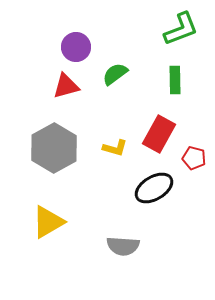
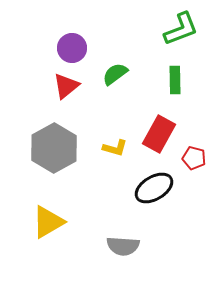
purple circle: moved 4 px left, 1 px down
red triangle: rotated 24 degrees counterclockwise
